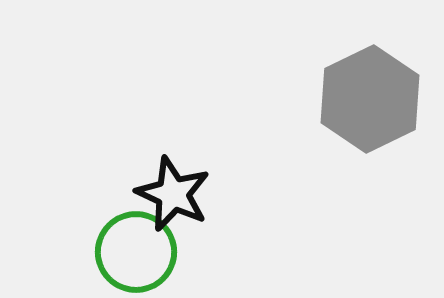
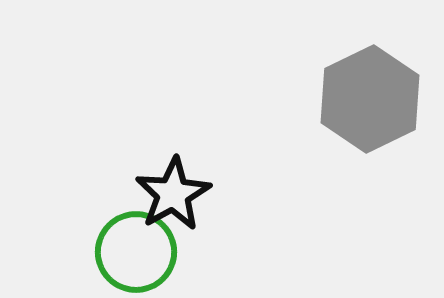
black star: rotated 18 degrees clockwise
